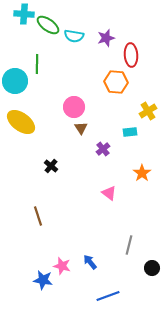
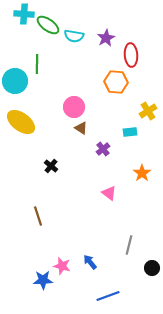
purple star: rotated 12 degrees counterclockwise
brown triangle: rotated 24 degrees counterclockwise
blue star: rotated 12 degrees counterclockwise
